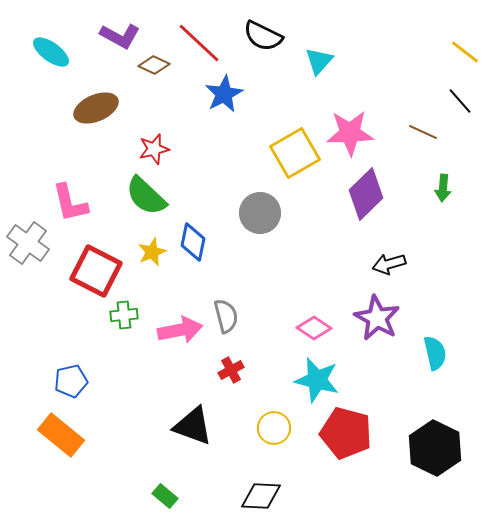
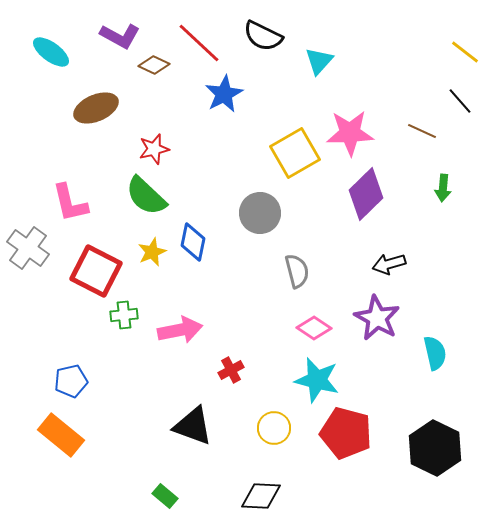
brown line: moved 1 px left, 1 px up
gray cross: moved 5 px down
gray semicircle: moved 71 px right, 45 px up
